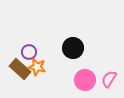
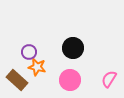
brown rectangle: moved 3 px left, 11 px down
pink circle: moved 15 px left
